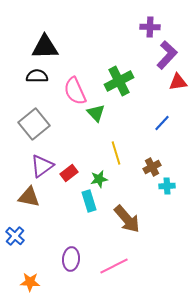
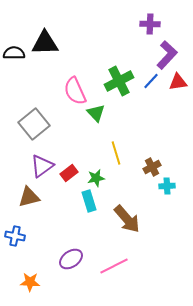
purple cross: moved 3 px up
black triangle: moved 4 px up
black semicircle: moved 23 px left, 23 px up
blue line: moved 11 px left, 42 px up
green star: moved 3 px left, 1 px up
brown triangle: rotated 25 degrees counterclockwise
blue cross: rotated 30 degrees counterclockwise
purple ellipse: rotated 50 degrees clockwise
